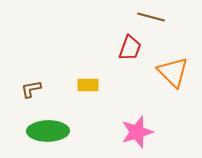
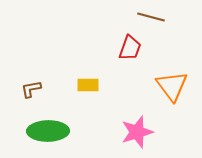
orange triangle: moved 1 px left, 14 px down; rotated 8 degrees clockwise
